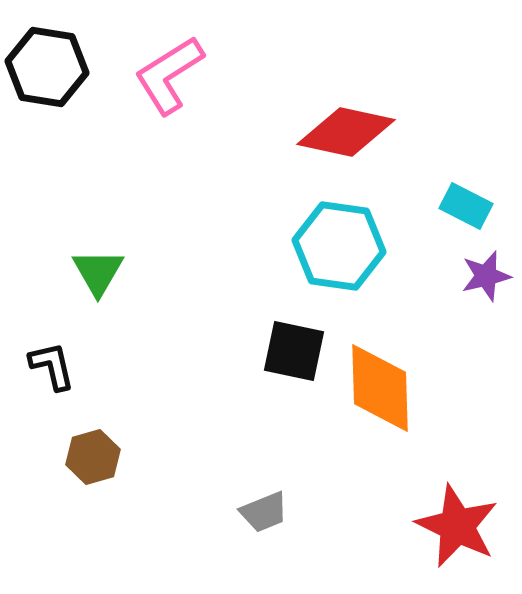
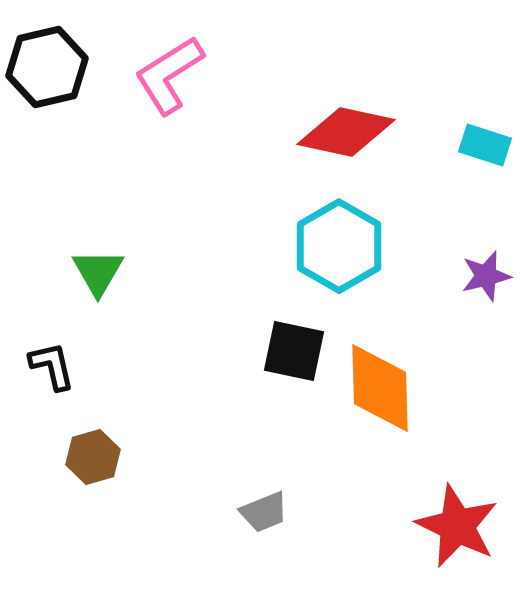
black hexagon: rotated 22 degrees counterclockwise
cyan rectangle: moved 19 px right, 61 px up; rotated 9 degrees counterclockwise
cyan hexagon: rotated 22 degrees clockwise
